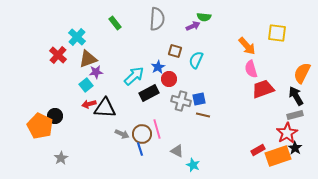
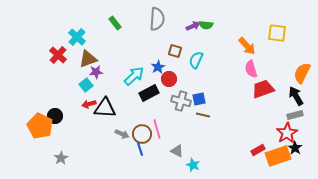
green semicircle: moved 2 px right, 8 px down
